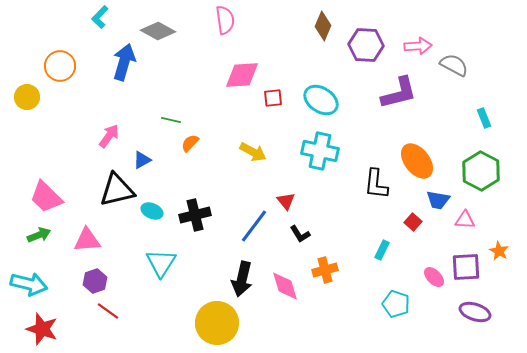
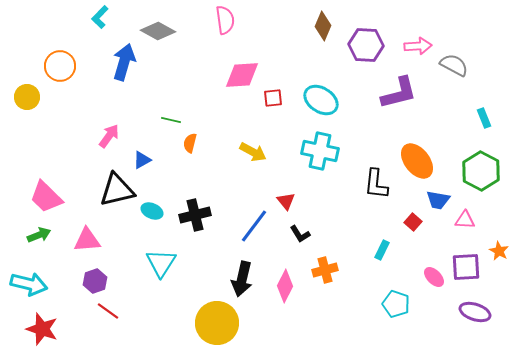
orange semicircle at (190, 143): rotated 30 degrees counterclockwise
pink diamond at (285, 286): rotated 44 degrees clockwise
